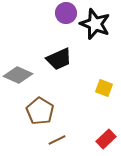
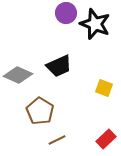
black trapezoid: moved 7 px down
